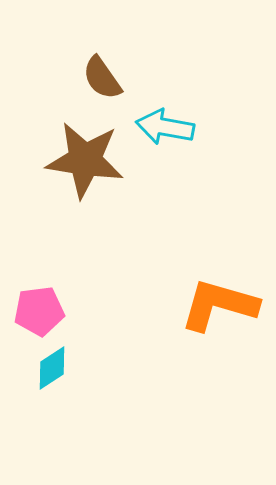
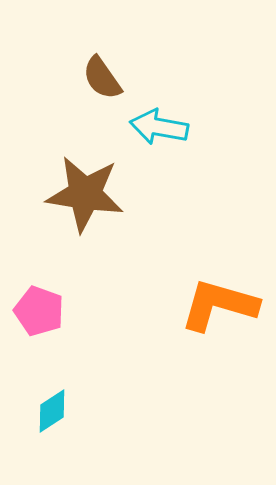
cyan arrow: moved 6 px left
brown star: moved 34 px down
pink pentagon: rotated 27 degrees clockwise
cyan diamond: moved 43 px down
